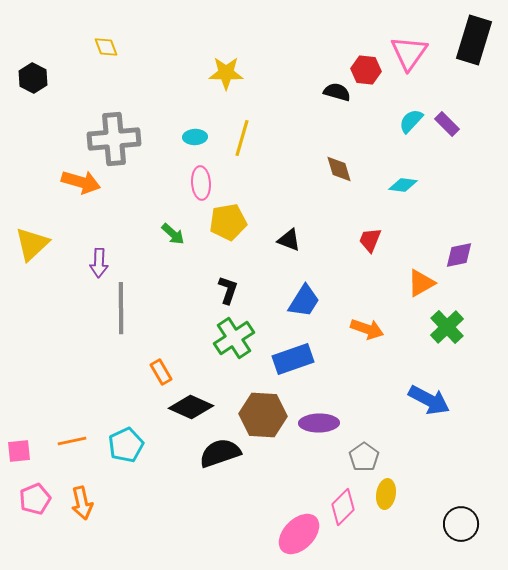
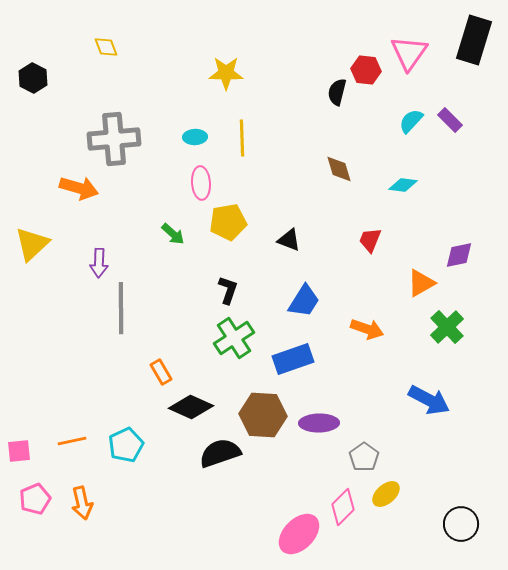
black semicircle at (337, 92): rotated 92 degrees counterclockwise
purple rectangle at (447, 124): moved 3 px right, 4 px up
yellow line at (242, 138): rotated 18 degrees counterclockwise
orange arrow at (81, 182): moved 2 px left, 6 px down
yellow ellipse at (386, 494): rotated 40 degrees clockwise
